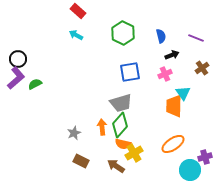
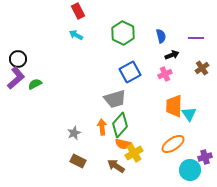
red rectangle: rotated 21 degrees clockwise
purple line: rotated 21 degrees counterclockwise
blue square: rotated 20 degrees counterclockwise
cyan triangle: moved 6 px right, 21 px down
gray trapezoid: moved 6 px left, 4 px up
brown rectangle: moved 3 px left
